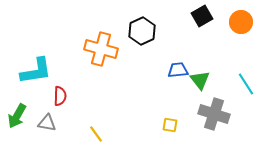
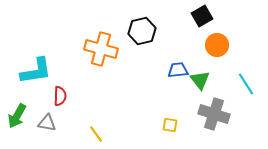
orange circle: moved 24 px left, 23 px down
black hexagon: rotated 12 degrees clockwise
